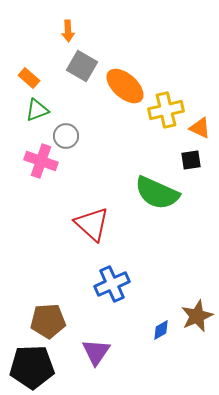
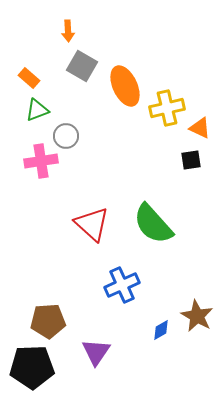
orange ellipse: rotated 24 degrees clockwise
yellow cross: moved 1 px right, 2 px up
pink cross: rotated 28 degrees counterclockwise
green semicircle: moved 4 px left, 31 px down; rotated 24 degrees clockwise
blue cross: moved 10 px right, 1 px down
brown star: rotated 20 degrees counterclockwise
